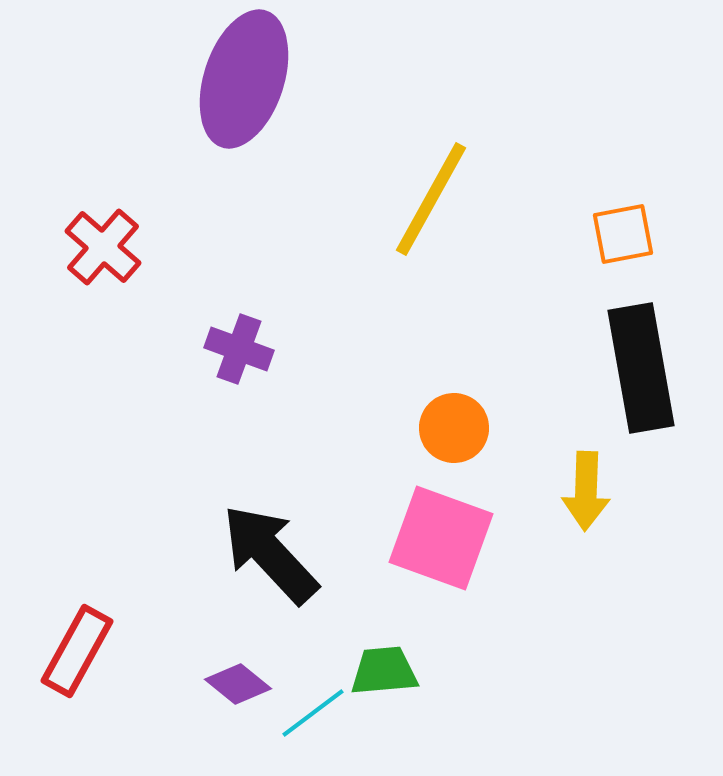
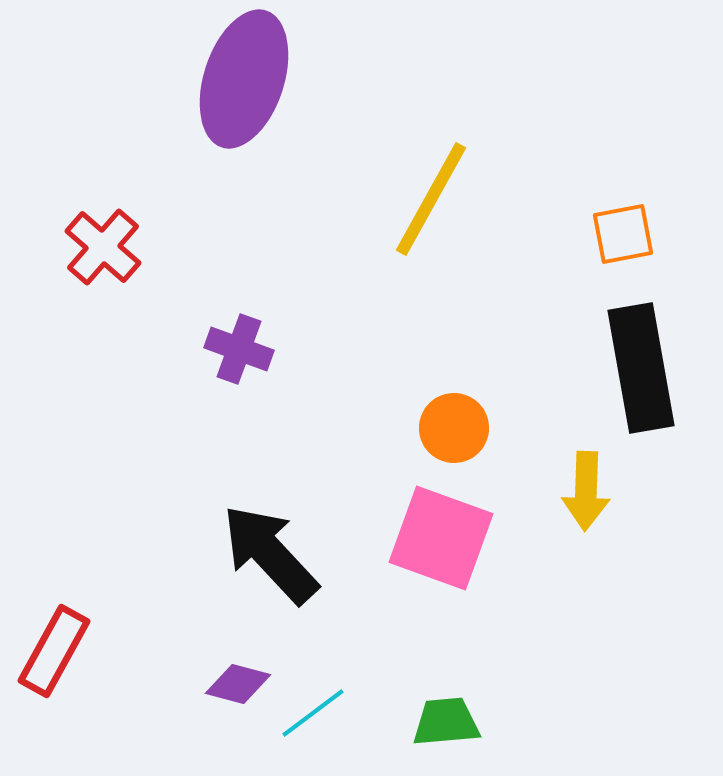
red rectangle: moved 23 px left
green trapezoid: moved 62 px right, 51 px down
purple diamond: rotated 24 degrees counterclockwise
